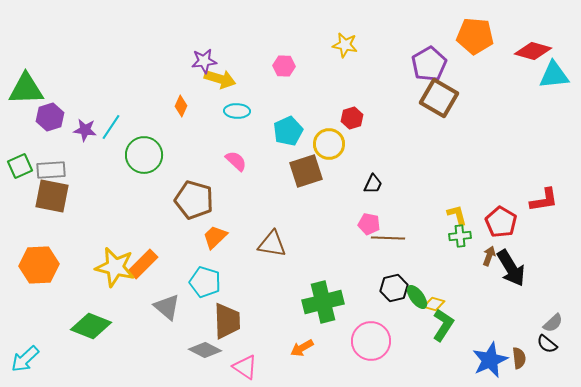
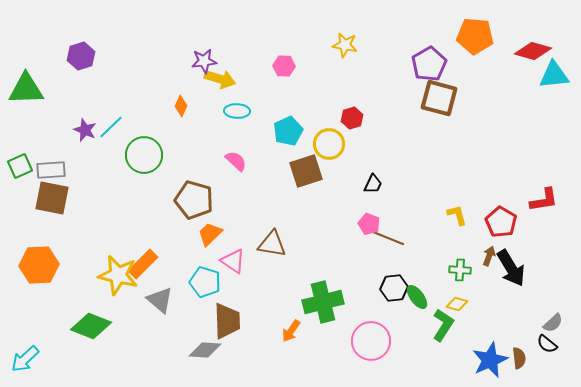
brown square at (439, 98): rotated 15 degrees counterclockwise
purple hexagon at (50, 117): moved 31 px right, 61 px up
cyan line at (111, 127): rotated 12 degrees clockwise
purple star at (85, 130): rotated 15 degrees clockwise
brown square at (52, 196): moved 2 px down
pink pentagon at (369, 224): rotated 10 degrees clockwise
green cross at (460, 236): moved 34 px down; rotated 10 degrees clockwise
orange trapezoid at (215, 237): moved 5 px left, 3 px up
brown line at (388, 238): rotated 20 degrees clockwise
yellow star at (115, 267): moved 3 px right, 8 px down
black hexagon at (394, 288): rotated 8 degrees clockwise
yellow diamond at (434, 304): moved 23 px right
gray triangle at (167, 307): moved 7 px left, 7 px up
orange arrow at (302, 348): moved 11 px left, 17 px up; rotated 25 degrees counterclockwise
gray diamond at (205, 350): rotated 24 degrees counterclockwise
pink triangle at (245, 367): moved 12 px left, 106 px up
